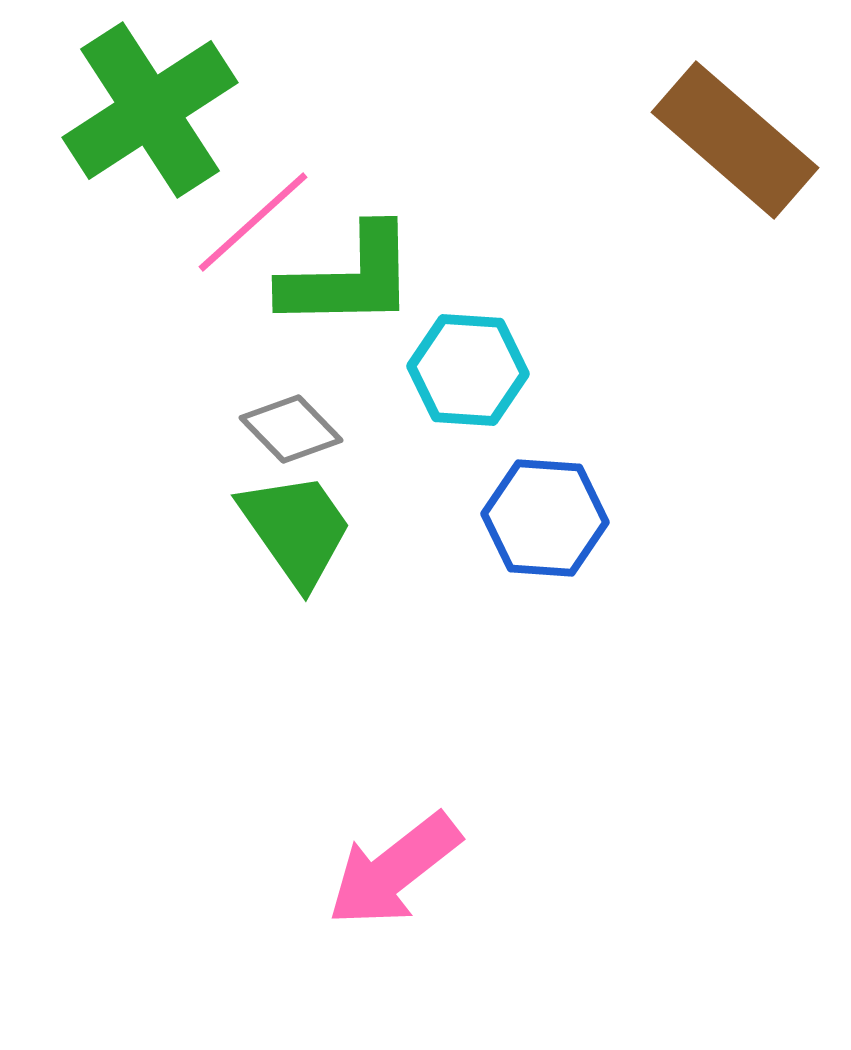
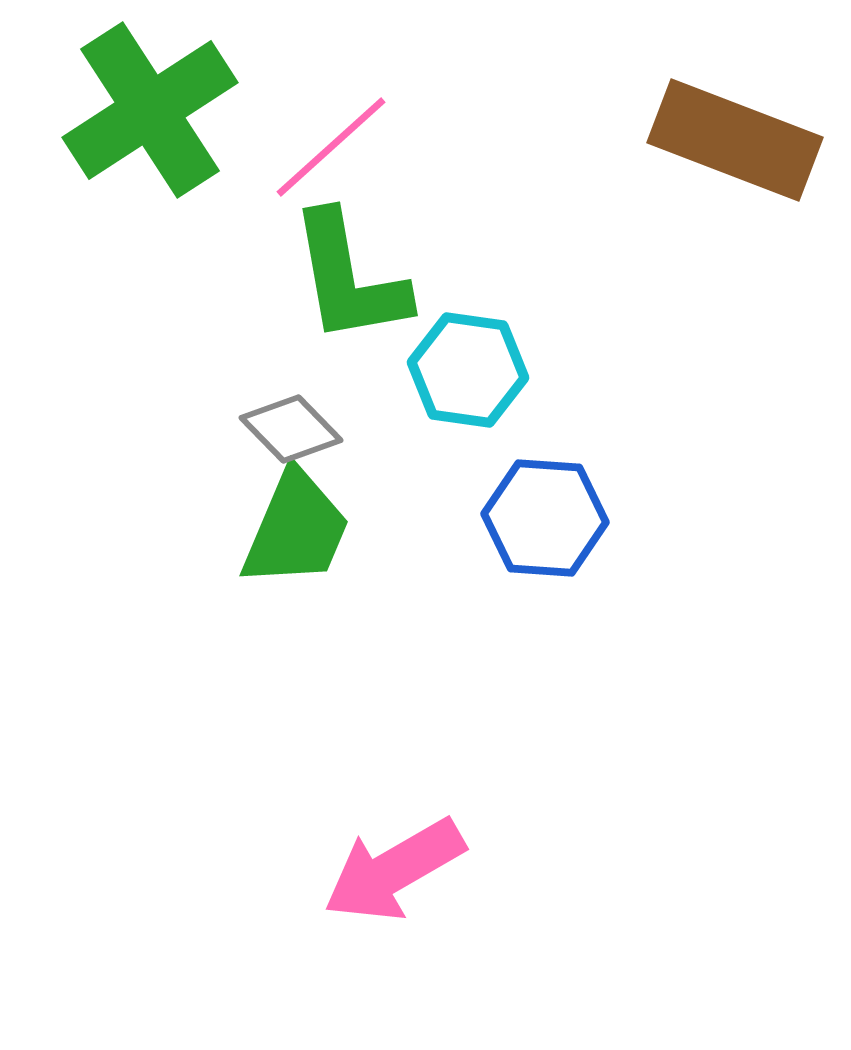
brown rectangle: rotated 20 degrees counterclockwise
pink line: moved 78 px right, 75 px up
green L-shape: rotated 81 degrees clockwise
cyan hexagon: rotated 4 degrees clockwise
green trapezoid: rotated 58 degrees clockwise
pink arrow: rotated 8 degrees clockwise
